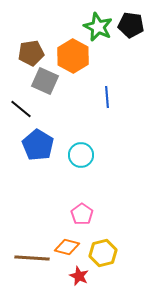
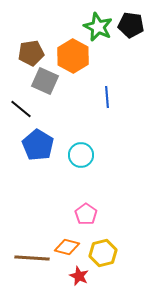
pink pentagon: moved 4 px right
